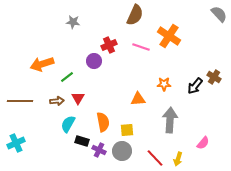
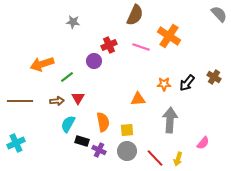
black arrow: moved 8 px left, 3 px up
gray circle: moved 5 px right
